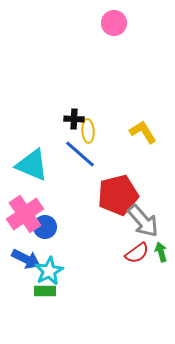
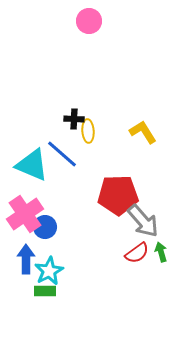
pink circle: moved 25 px left, 2 px up
blue line: moved 18 px left
red pentagon: rotated 12 degrees clockwise
blue arrow: rotated 116 degrees counterclockwise
